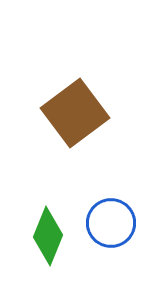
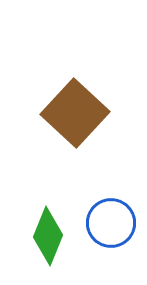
brown square: rotated 10 degrees counterclockwise
